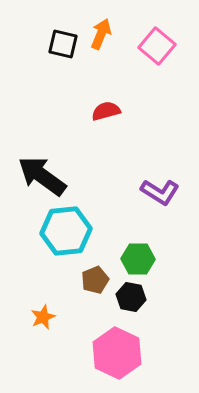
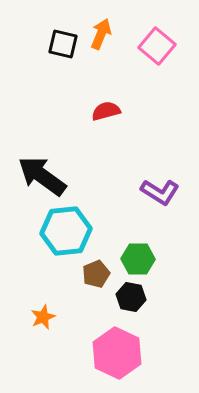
brown pentagon: moved 1 px right, 6 px up
